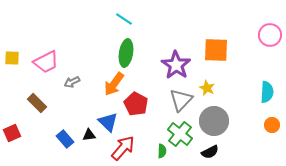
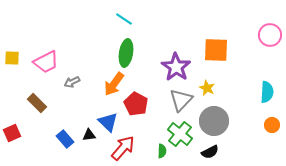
purple star: moved 2 px down
